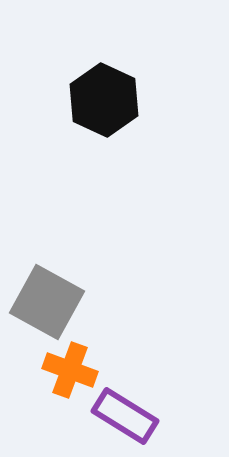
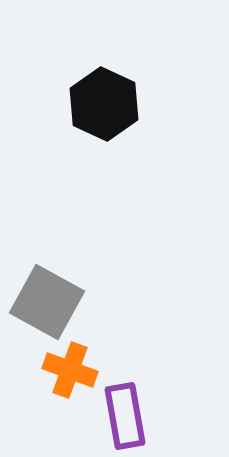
black hexagon: moved 4 px down
purple rectangle: rotated 48 degrees clockwise
